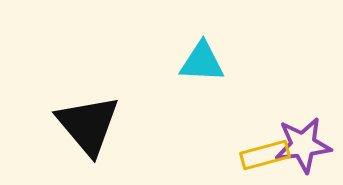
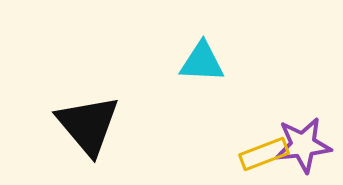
yellow rectangle: moved 1 px left, 1 px up; rotated 6 degrees counterclockwise
